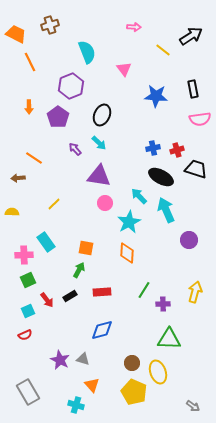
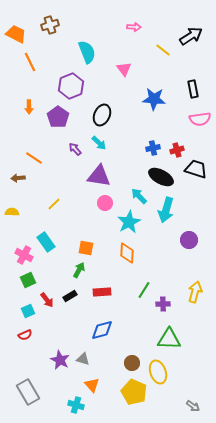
blue star at (156, 96): moved 2 px left, 3 px down
cyan arrow at (166, 210): rotated 140 degrees counterclockwise
pink cross at (24, 255): rotated 30 degrees clockwise
